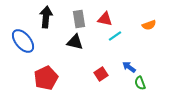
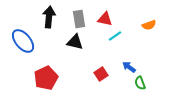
black arrow: moved 3 px right
